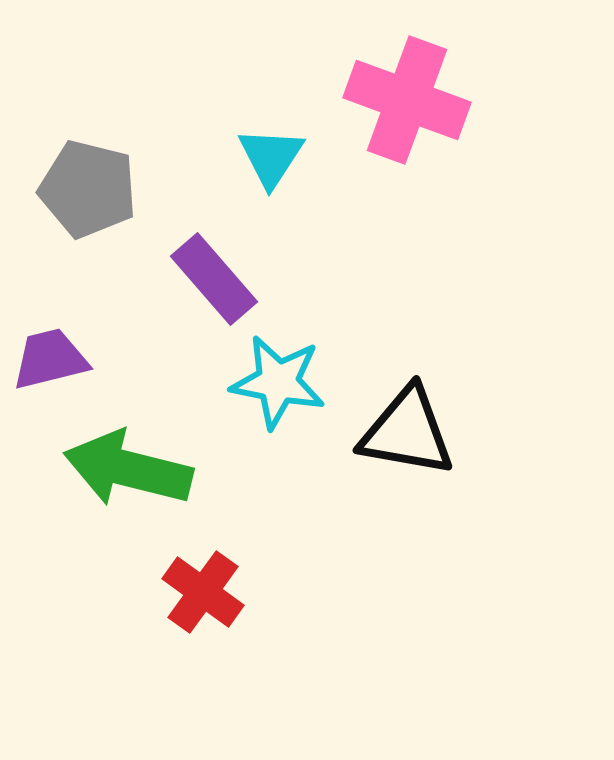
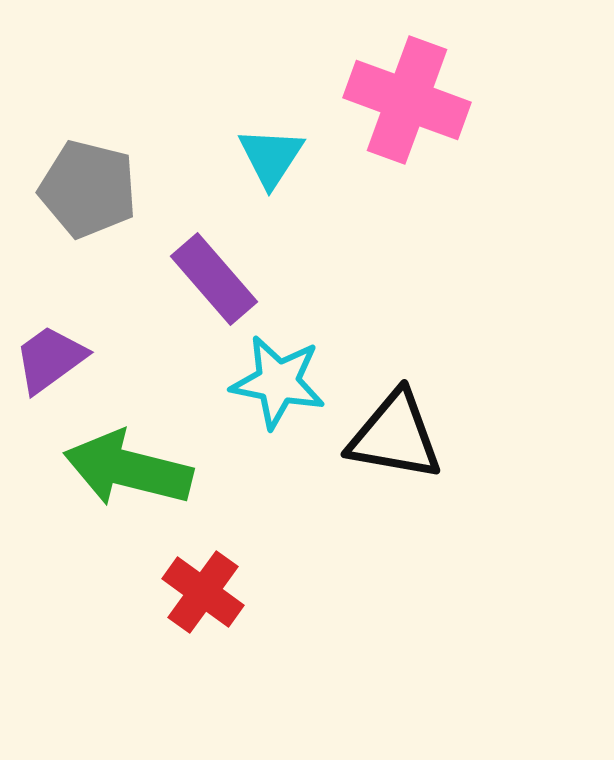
purple trapezoid: rotated 22 degrees counterclockwise
black triangle: moved 12 px left, 4 px down
